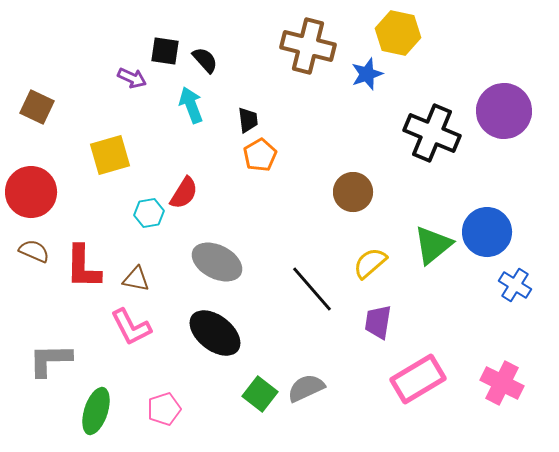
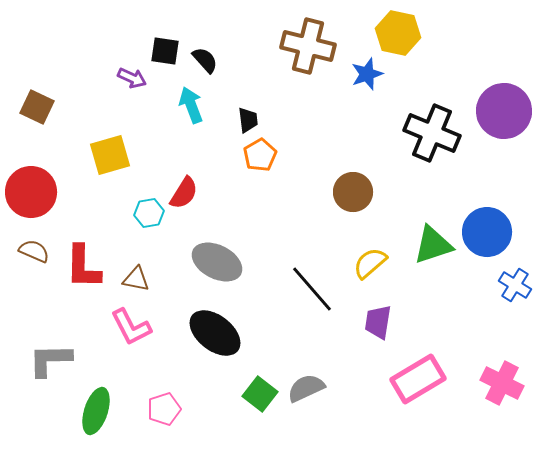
green triangle: rotated 21 degrees clockwise
